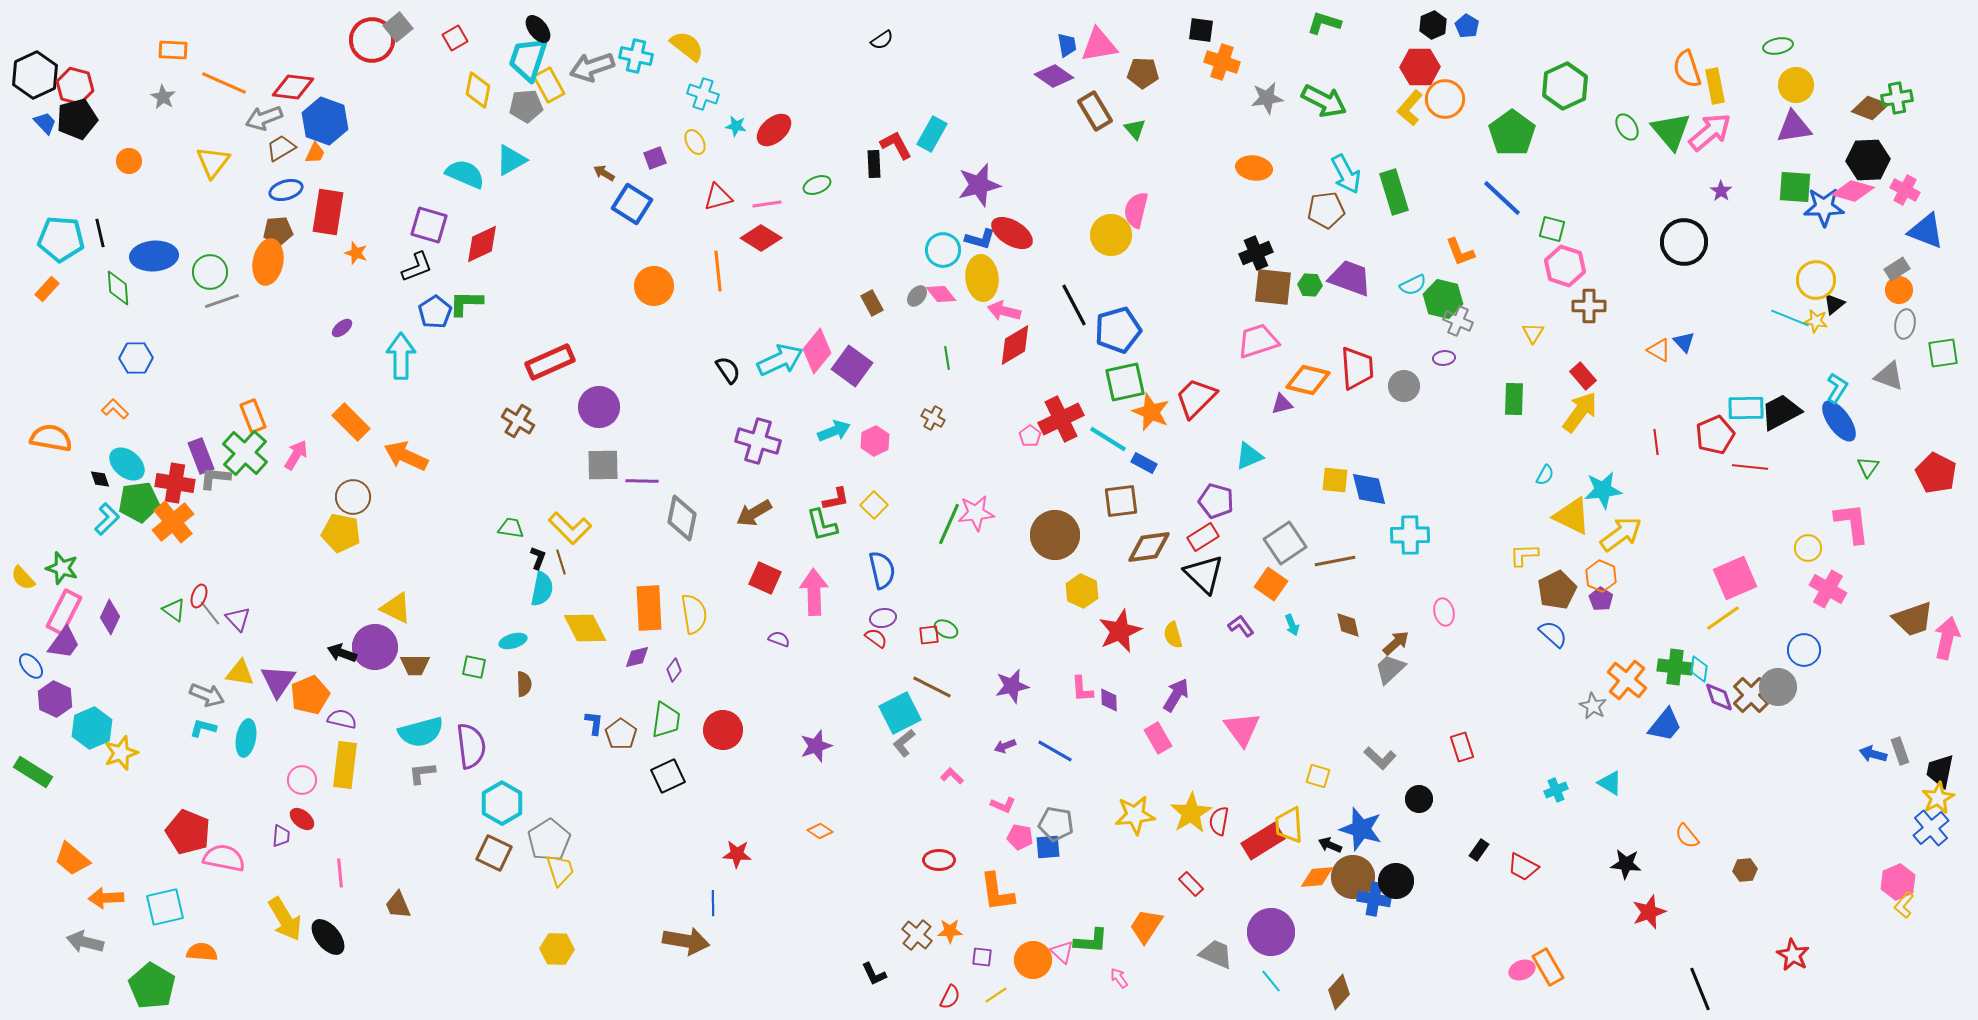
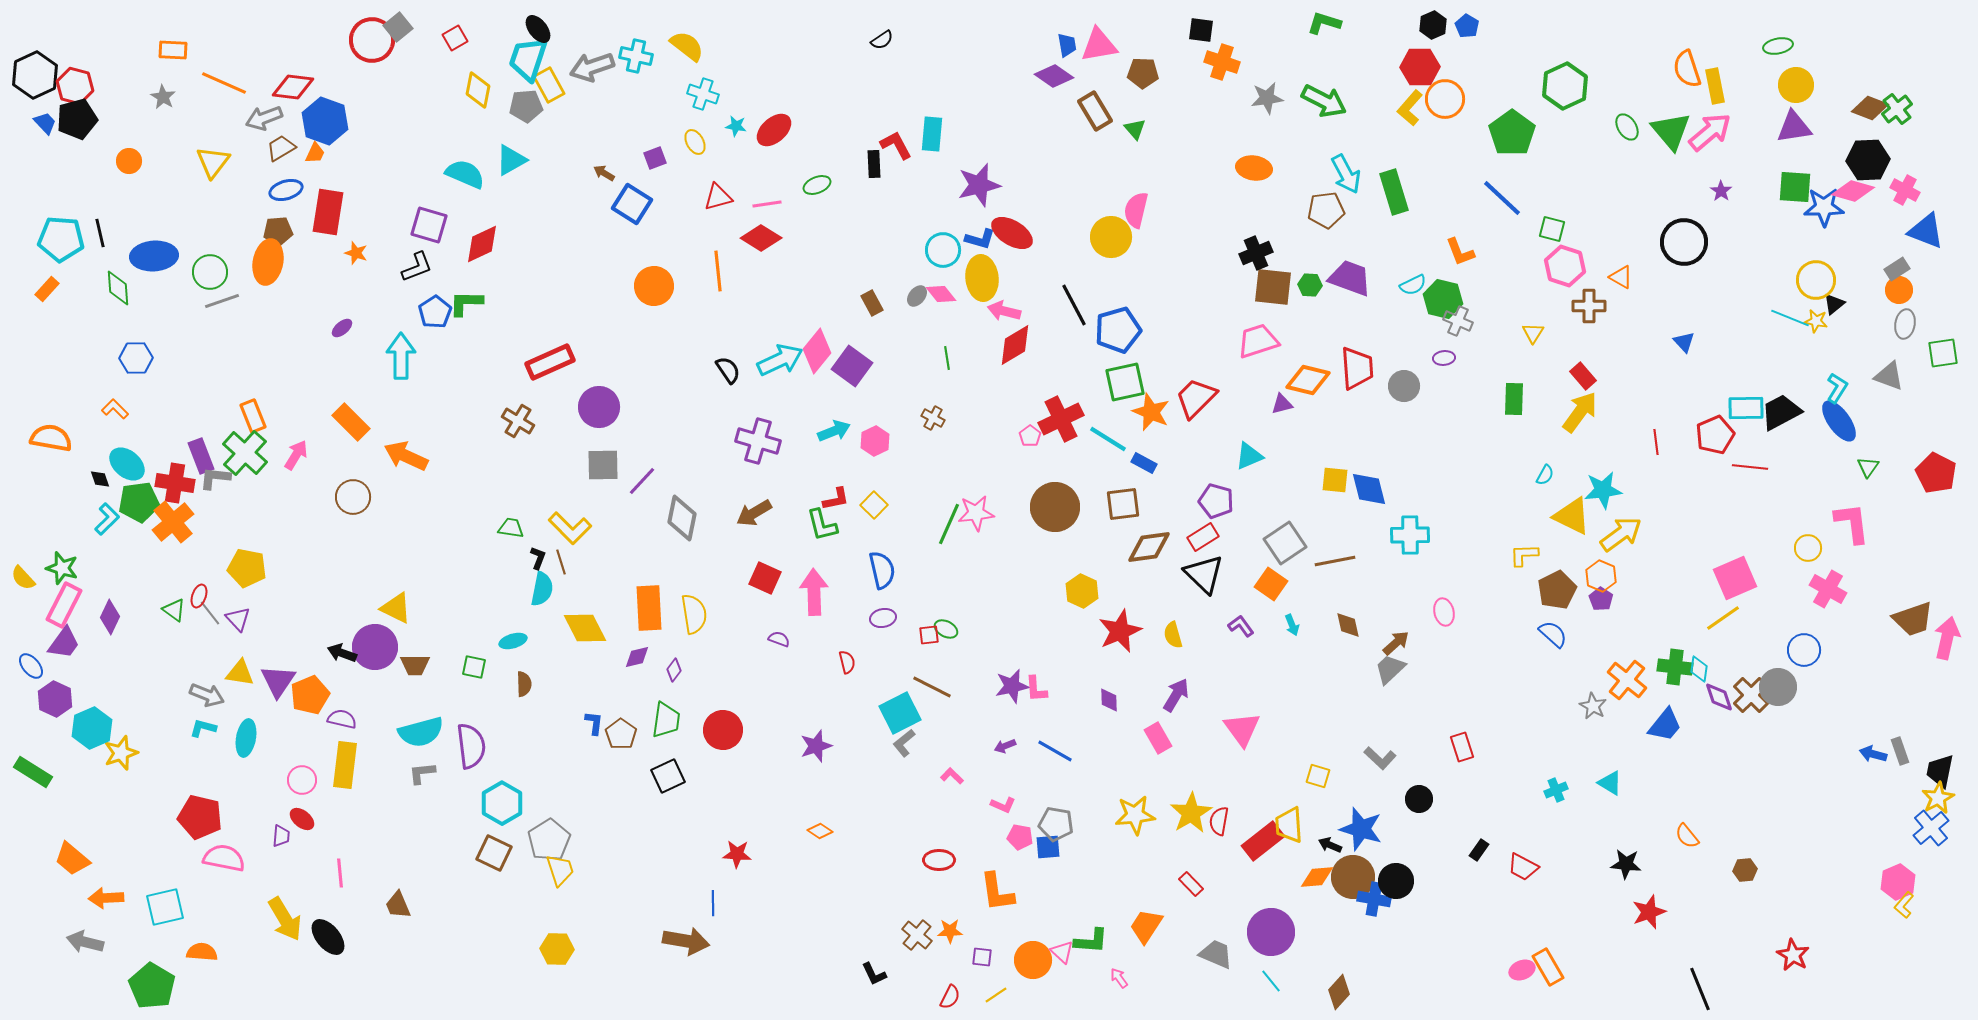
green cross at (1897, 98): moved 11 px down; rotated 28 degrees counterclockwise
cyan rectangle at (932, 134): rotated 24 degrees counterclockwise
yellow circle at (1111, 235): moved 2 px down
orange triangle at (1659, 350): moved 38 px left, 73 px up
purple line at (642, 481): rotated 48 degrees counterclockwise
brown square at (1121, 501): moved 2 px right, 3 px down
yellow pentagon at (341, 533): moved 94 px left, 35 px down
brown circle at (1055, 535): moved 28 px up
pink rectangle at (64, 612): moved 7 px up
red semicircle at (876, 638): moved 29 px left, 24 px down; rotated 40 degrees clockwise
pink L-shape at (1082, 689): moved 46 px left
red pentagon at (188, 832): moved 12 px right, 15 px up; rotated 9 degrees counterclockwise
red rectangle at (1263, 841): rotated 6 degrees counterclockwise
